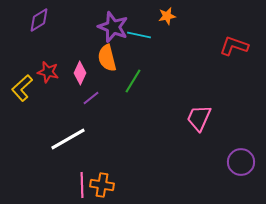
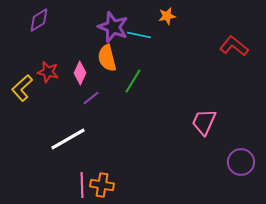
red L-shape: rotated 20 degrees clockwise
pink trapezoid: moved 5 px right, 4 px down
